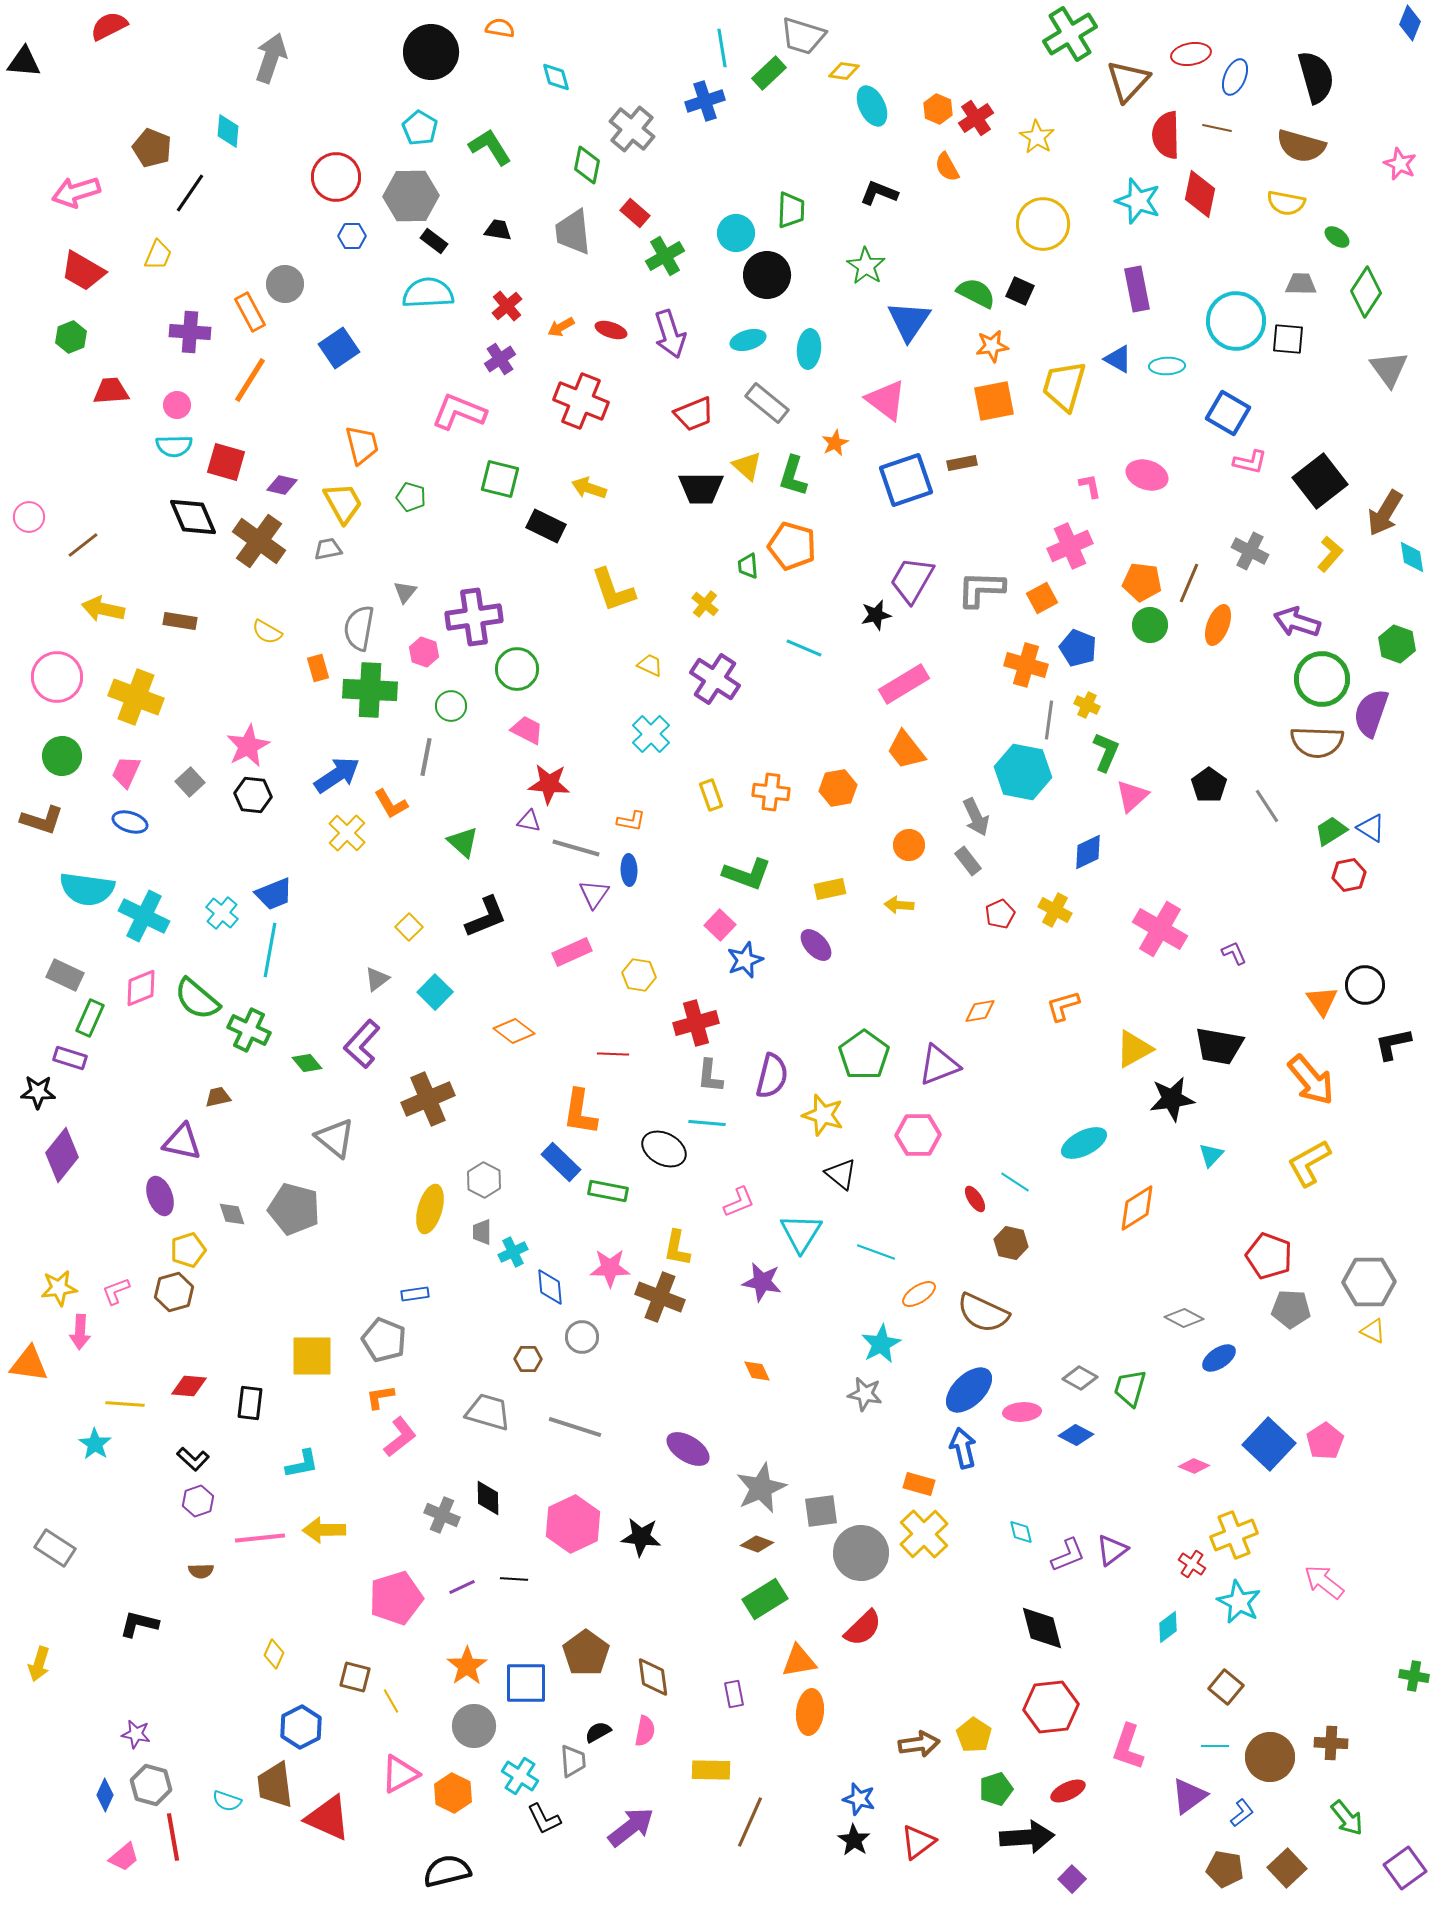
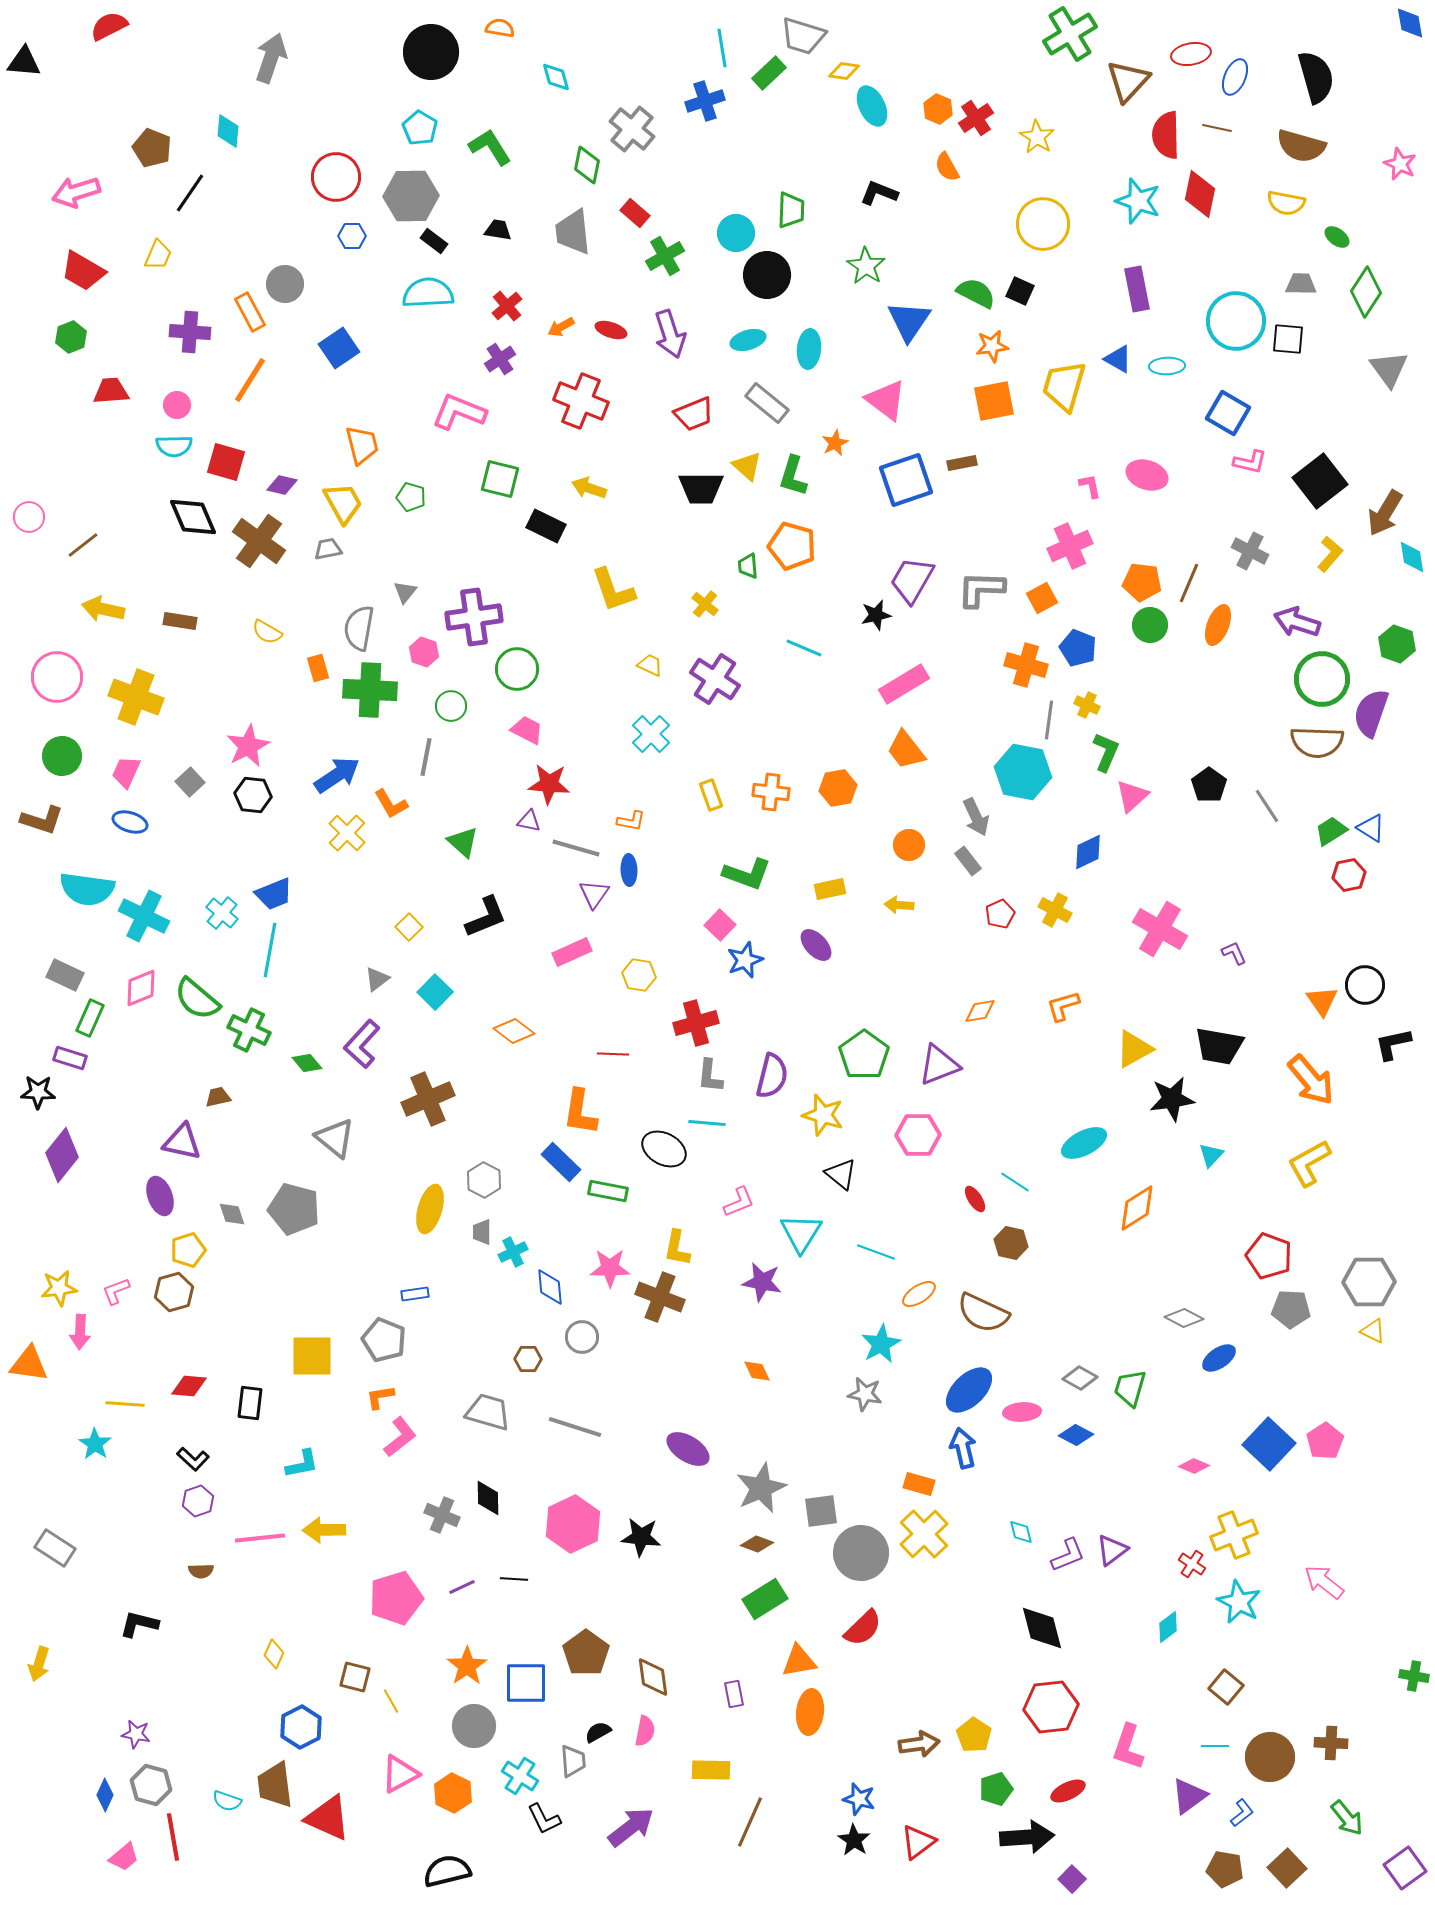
blue diamond at (1410, 23): rotated 32 degrees counterclockwise
